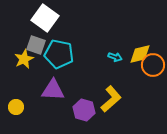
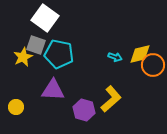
yellow star: moved 1 px left, 2 px up
